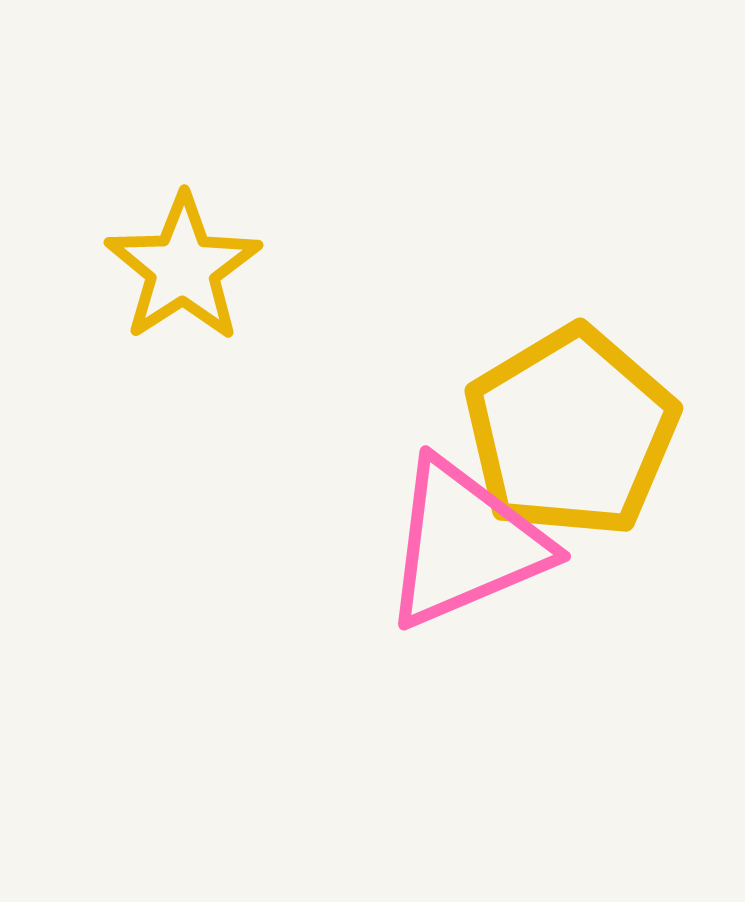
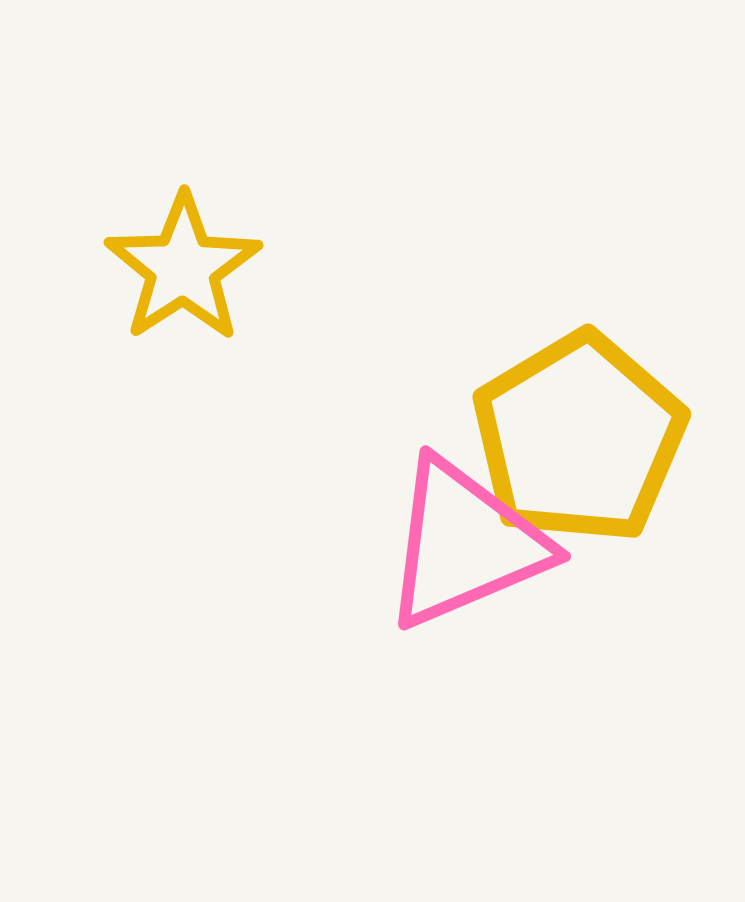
yellow pentagon: moved 8 px right, 6 px down
